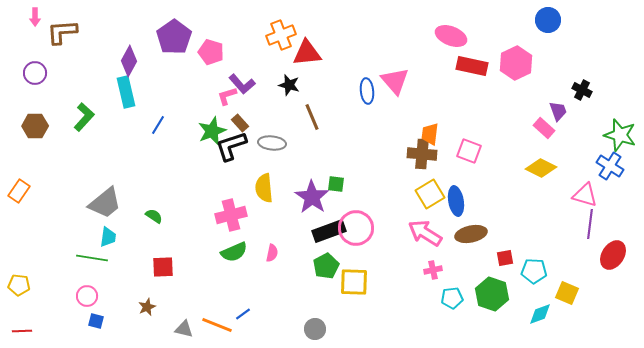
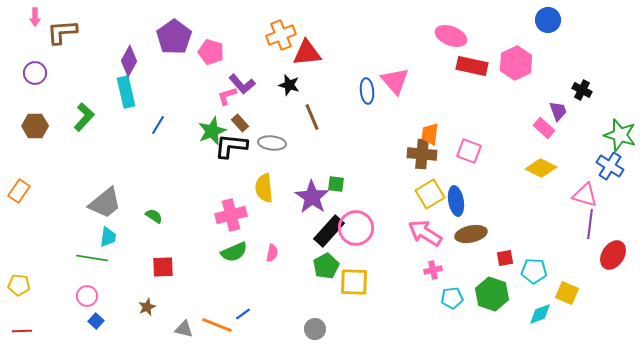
black L-shape at (231, 146): rotated 24 degrees clockwise
black rectangle at (329, 231): rotated 28 degrees counterclockwise
blue square at (96, 321): rotated 28 degrees clockwise
